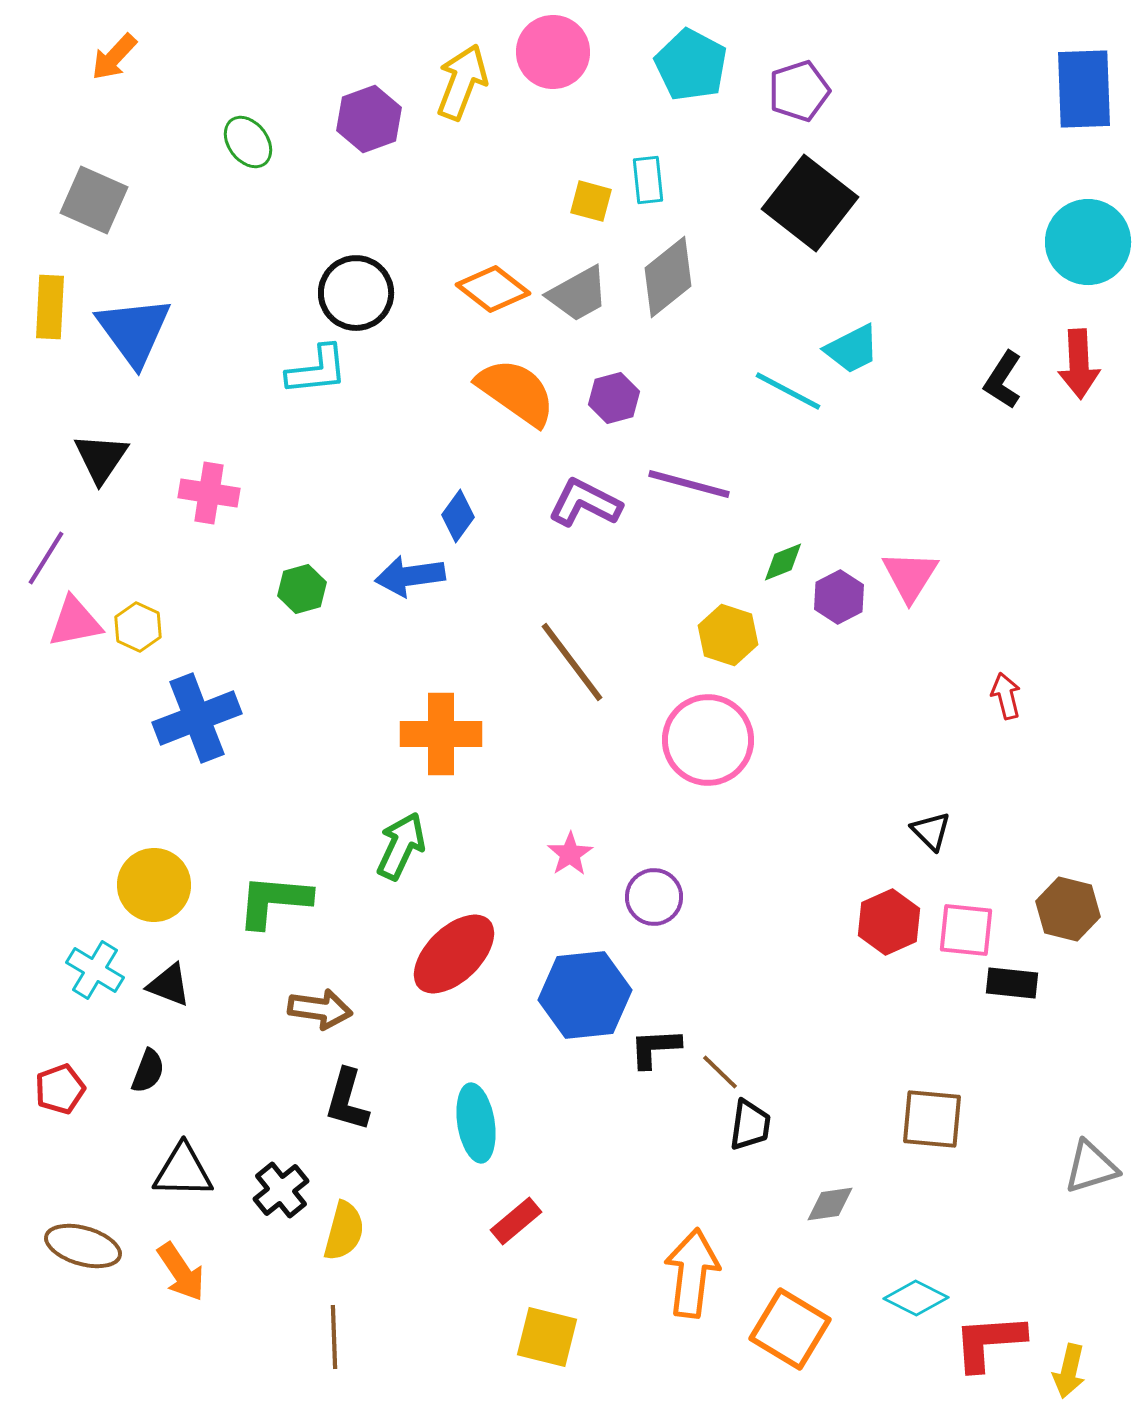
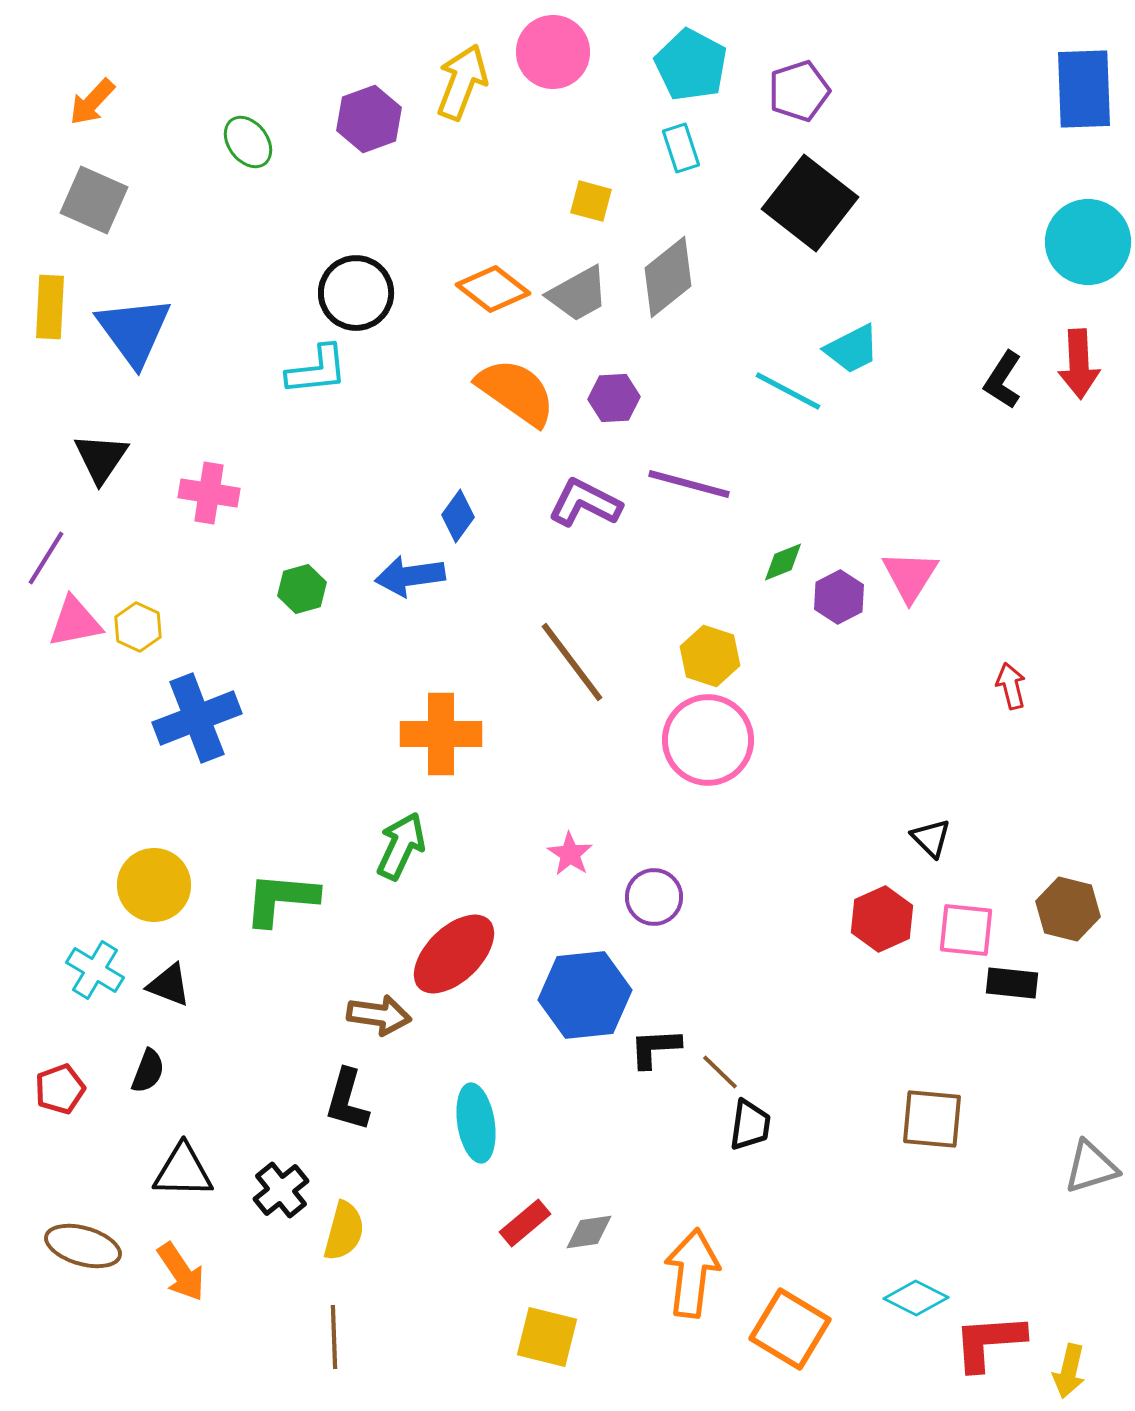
orange arrow at (114, 57): moved 22 px left, 45 px down
cyan rectangle at (648, 180): moved 33 px right, 32 px up; rotated 12 degrees counterclockwise
purple hexagon at (614, 398): rotated 12 degrees clockwise
yellow hexagon at (728, 635): moved 18 px left, 21 px down
red arrow at (1006, 696): moved 5 px right, 10 px up
black triangle at (931, 831): moved 7 px down
pink star at (570, 854): rotated 6 degrees counterclockwise
green L-shape at (274, 901): moved 7 px right, 2 px up
red hexagon at (889, 922): moved 7 px left, 3 px up
brown arrow at (320, 1009): moved 59 px right, 6 px down
gray diamond at (830, 1204): moved 241 px left, 28 px down
red rectangle at (516, 1221): moved 9 px right, 2 px down
